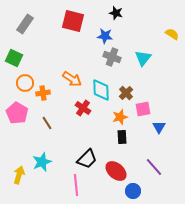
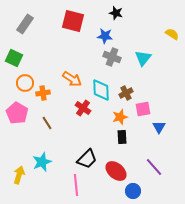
brown cross: rotated 16 degrees clockwise
